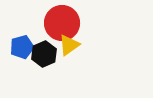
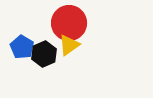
red circle: moved 7 px right
blue pentagon: rotated 25 degrees counterclockwise
